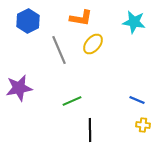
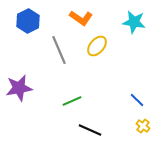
orange L-shape: rotated 25 degrees clockwise
yellow ellipse: moved 4 px right, 2 px down
blue line: rotated 21 degrees clockwise
yellow cross: moved 1 px down; rotated 32 degrees clockwise
black line: rotated 65 degrees counterclockwise
